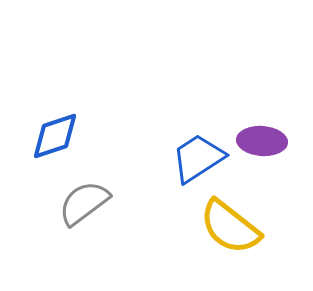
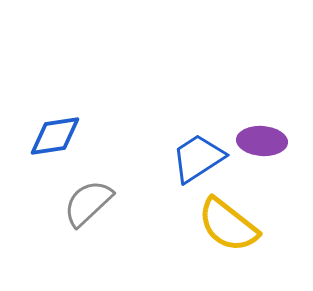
blue diamond: rotated 10 degrees clockwise
gray semicircle: moved 4 px right; rotated 6 degrees counterclockwise
yellow semicircle: moved 2 px left, 2 px up
